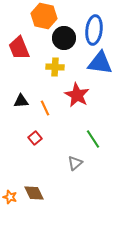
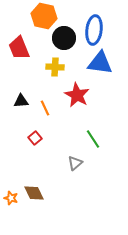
orange star: moved 1 px right, 1 px down
